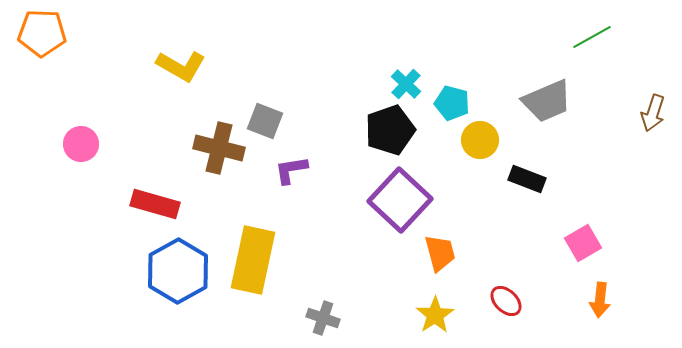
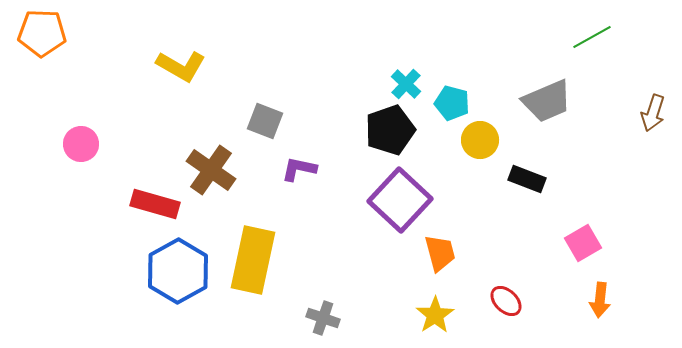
brown cross: moved 8 px left, 22 px down; rotated 21 degrees clockwise
purple L-shape: moved 8 px right, 1 px up; rotated 21 degrees clockwise
